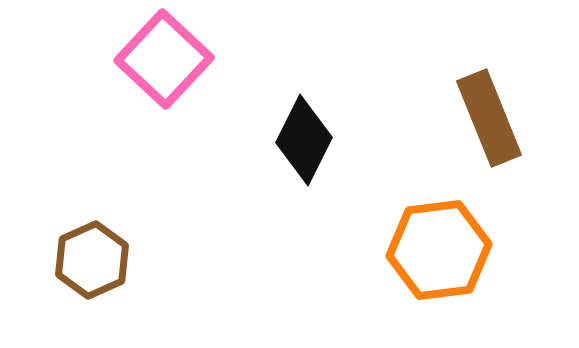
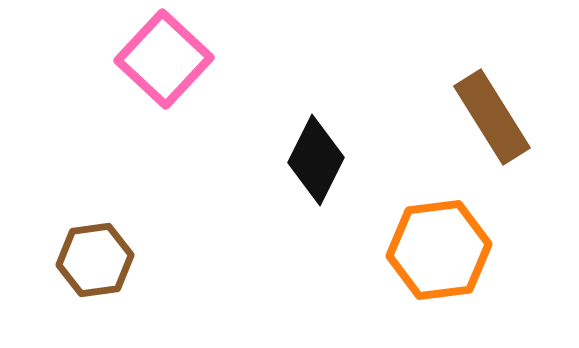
brown rectangle: moved 3 px right, 1 px up; rotated 10 degrees counterclockwise
black diamond: moved 12 px right, 20 px down
brown hexagon: moved 3 px right; rotated 16 degrees clockwise
